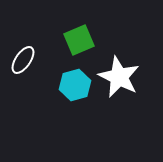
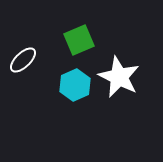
white ellipse: rotated 12 degrees clockwise
cyan hexagon: rotated 8 degrees counterclockwise
